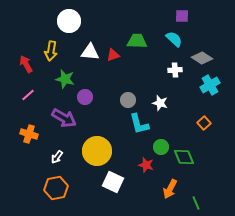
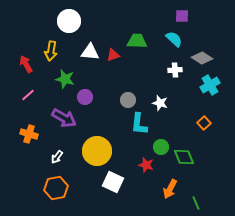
cyan L-shape: rotated 20 degrees clockwise
